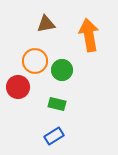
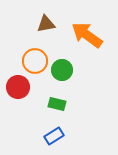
orange arrow: moved 2 px left; rotated 44 degrees counterclockwise
